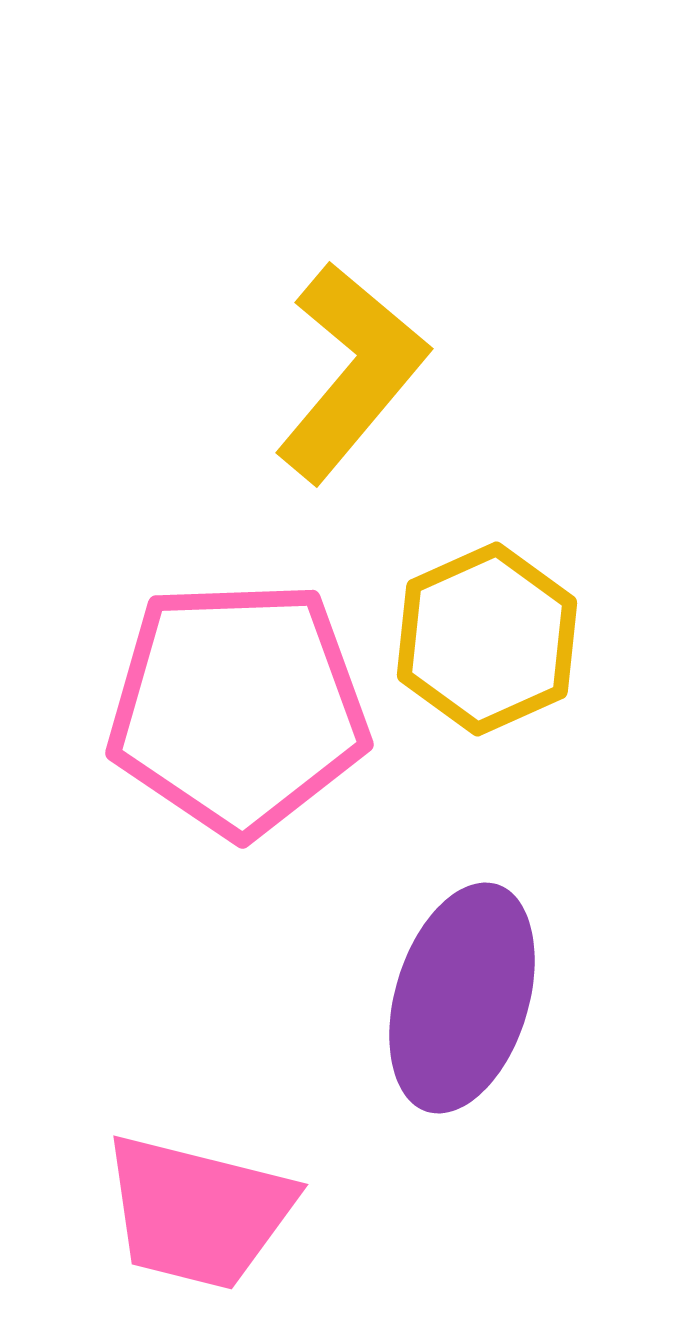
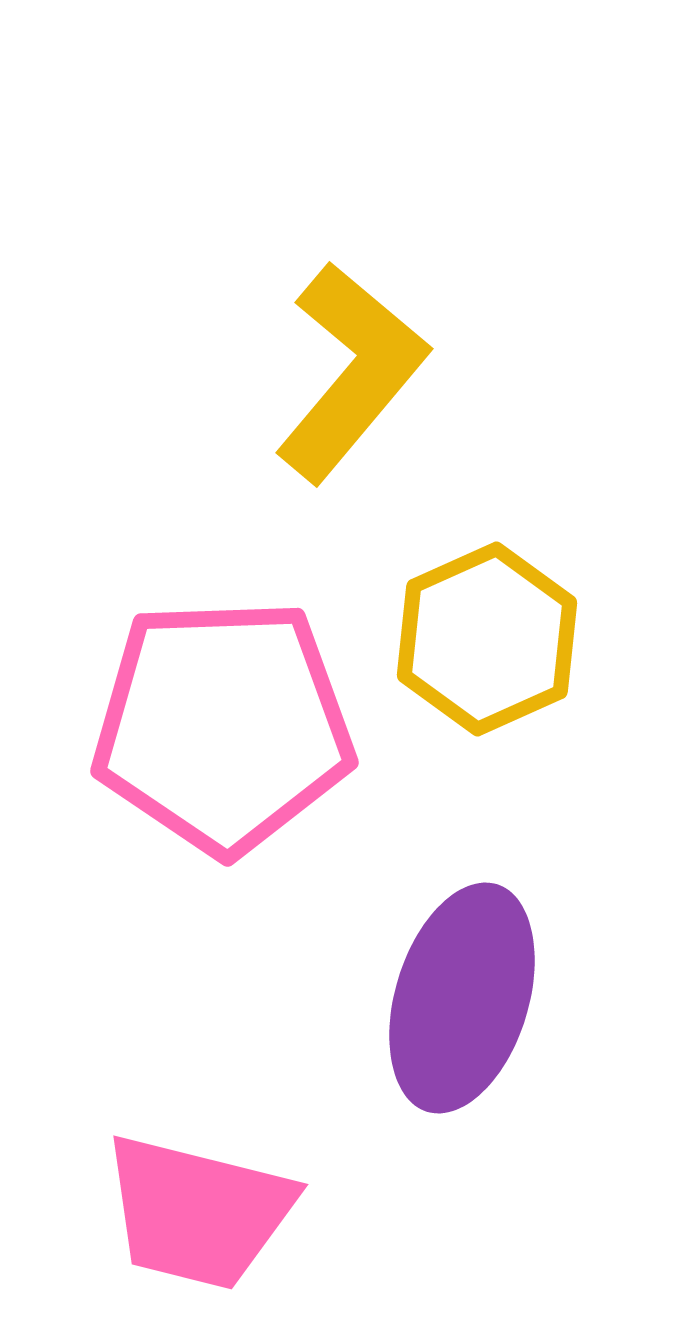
pink pentagon: moved 15 px left, 18 px down
